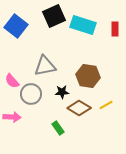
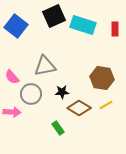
brown hexagon: moved 14 px right, 2 px down
pink semicircle: moved 4 px up
pink arrow: moved 5 px up
